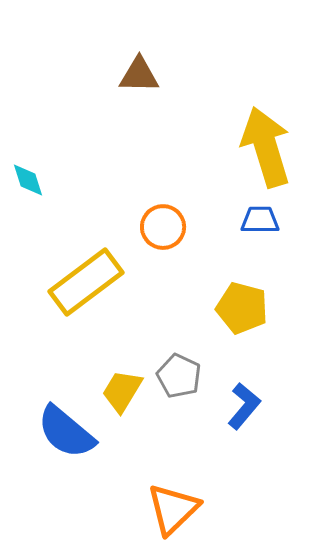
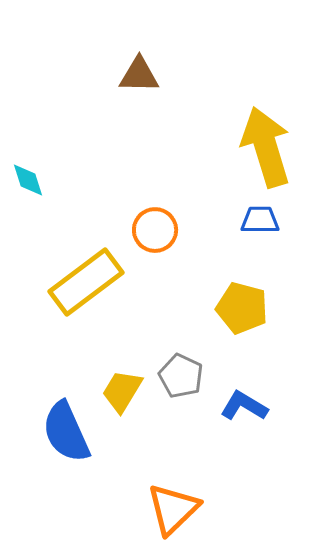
orange circle: moved 8 px left, 3 px down
gray pentagon: moved 2 px right
blue L-shape: rotated 99 degrees counterclockwise
blue semicircle: rotated 26 degrees clockwise
